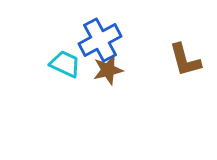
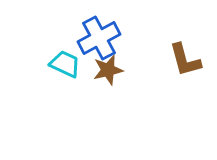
blue cross: moved 1 px left, 2 px up
